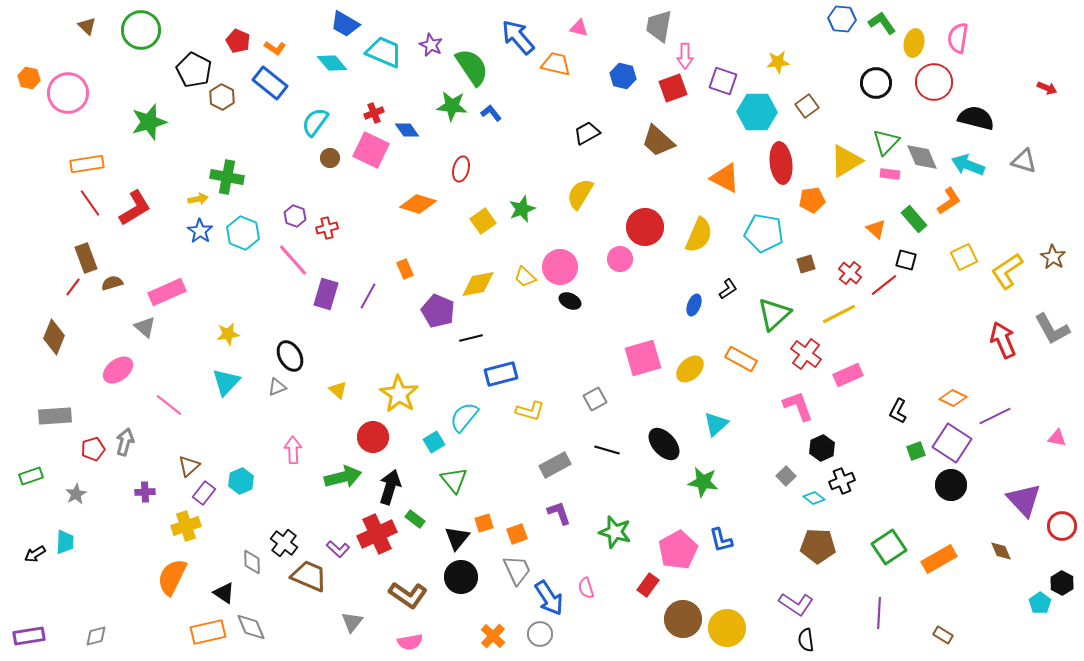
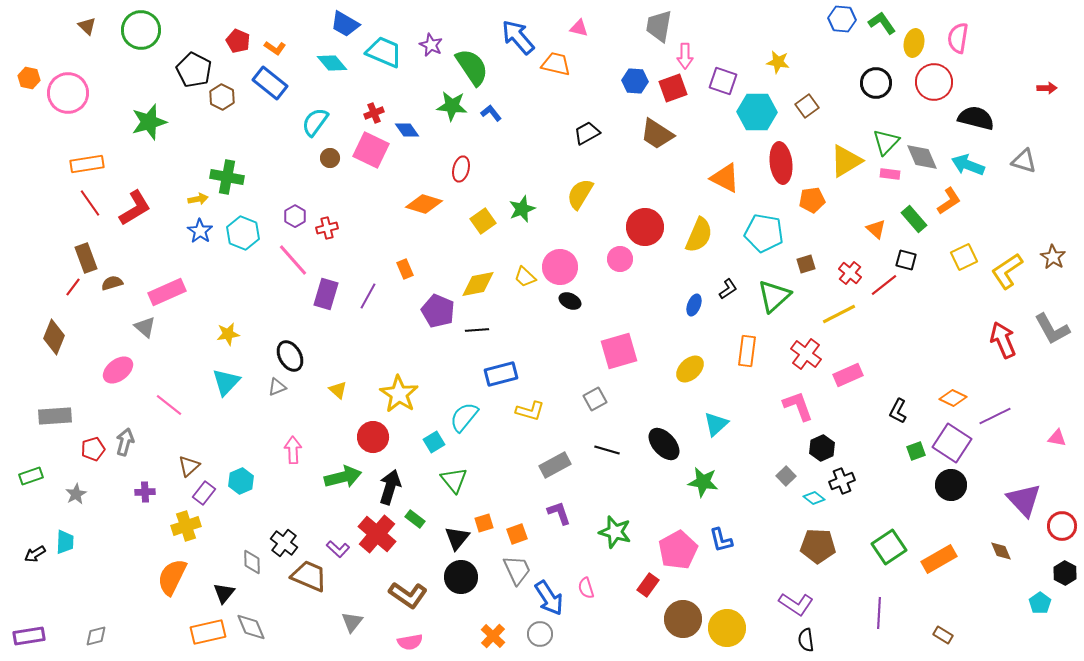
yellow star at (778, 62): rotated 15 degrees clockwise
blue hexagon at (623, 76): moved 12 px right, 5 px down; rotated 10 degrees counterclockwise
red arrow at (1047, 88): rotated 24 degrees counterclockwise
brown trapezoid at (658, 141): moved 1 px left, 7 px up; rotated 9 degrees counterclockwise
orange diamond at (418, 204): moved 6 px right
purple hexagon at (295, 216): rotated 10 degrees clockwise
green triangle at (774, 314): moved 18 px up
black line at (471, 338): moved 6 px right, 8 px up; rotated 10 degrees clockwise
pink square at (643, 358): moved 24 px left, 7 px up
orange rectangle at (741, 359): moved 6 px right, 8 px up; rotated 68 degrees clockwise
red cross at (377, 534): rotated 24 degrees counterclockwise
black hexagon at (1062, 583): moved 3 px right, 10 px up
black triangle at (224, 593): rotated 35 degrees clockwise
